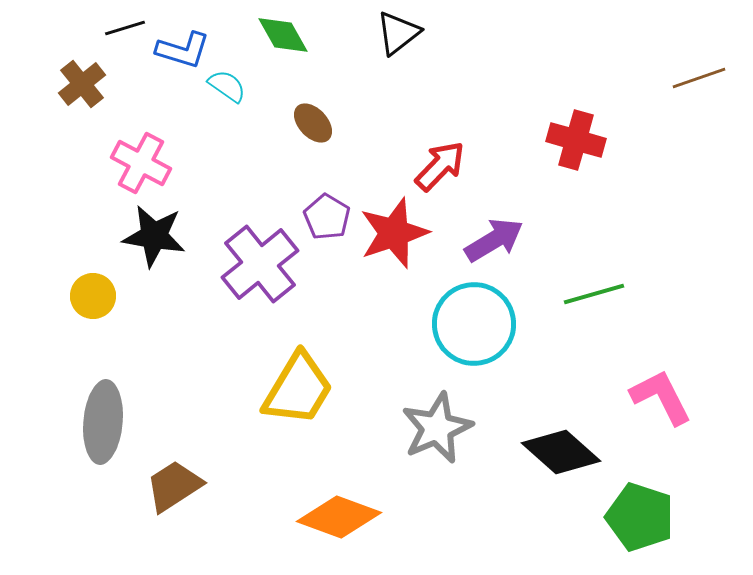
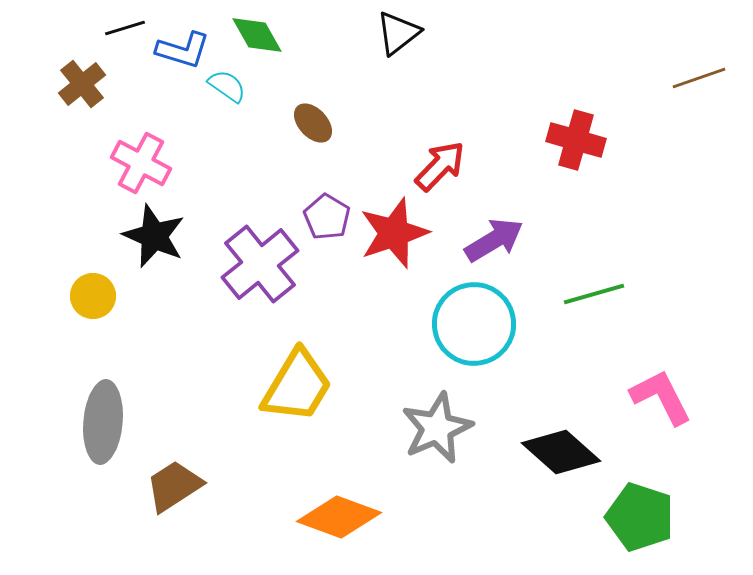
green diamond: moved 26 px left
black star: rotated 14 degrees clockwise
yellow trapezoid: moved 1 px left, 3 px up
